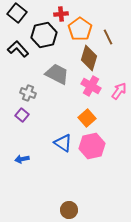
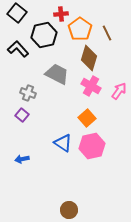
brown line: moved 1 px left, 4 px up
